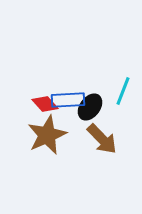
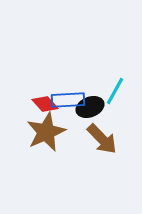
cyan line: moved 8 px left; rotated 8 degrees clockwise
black ellipse: rotated 32 degrees clockwise
brown star: moved 1 px left, 3 px up
